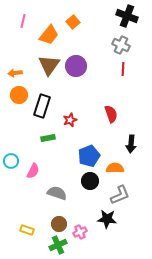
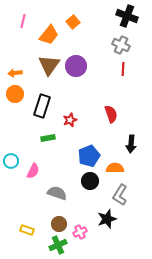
orange circle: moved 4 px left, 1 px up
gray L-shape: rotated 145 degrees clockwise
black star: rotated 24 degrees counterclockwise
